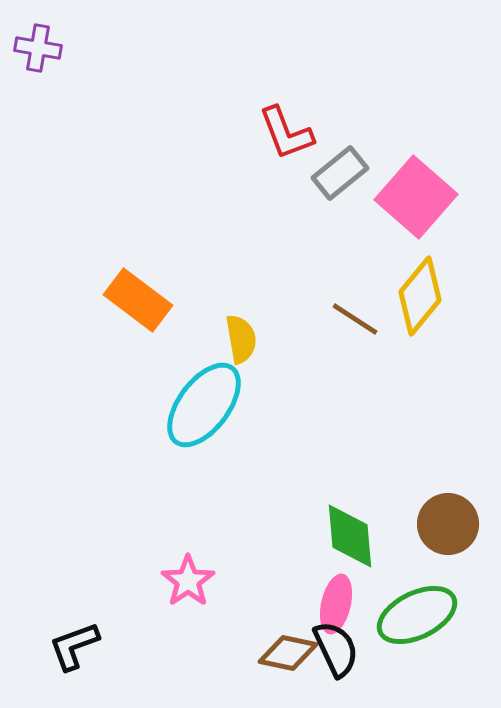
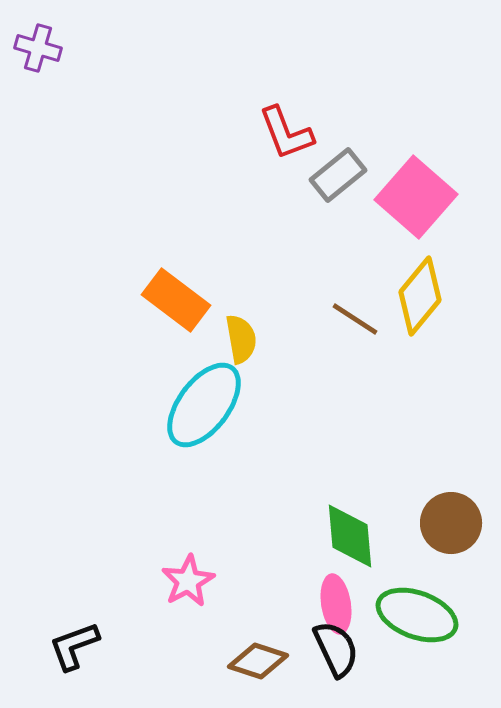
purple cross: rotated 6 degrees clockwise
gray rectangle: moved 2 px left, 2 px down
orange rectangle: moved 38 px right
brown circle: moved 3 px right, 1 px up
pink star: rotated 6 degrees clockwise
pink ellipse: rotated 22 degrees counterclockwise
green ellipse: rotated 46 degrees clockwise
brown diamond: moved 30 px left, 8 px down; rotated 6 degrees clockwise
